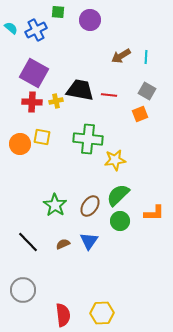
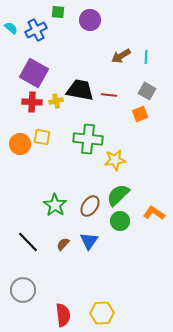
orange L-shape: rotated 145 degrees counterclockwise
brown semicircle: rotated 24 degrees counterclockwise
